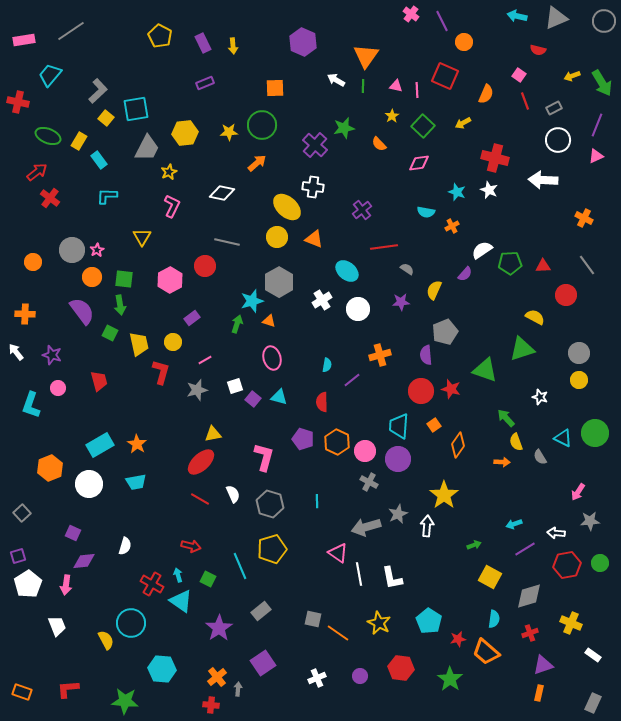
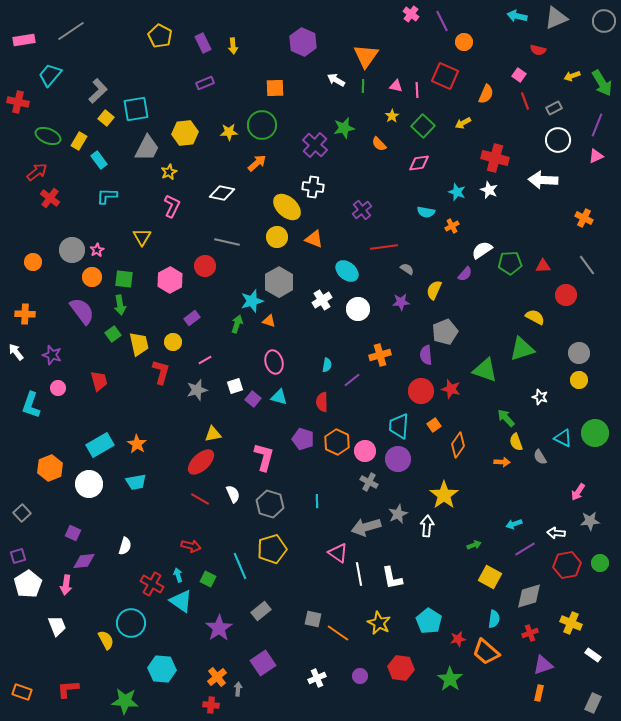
green square at (110, 333): moved 3 px right, 1 px down; rotated 28 degrees clockwise
pink ellipse at (272, 358): moved 2 px right, 4 px down
